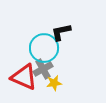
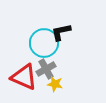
cyan circle: moved 5 px up
gray cross: moved 3 px right
yellow star: moved 1 px right, 1 px down; rotated 21 degrees clockwise
